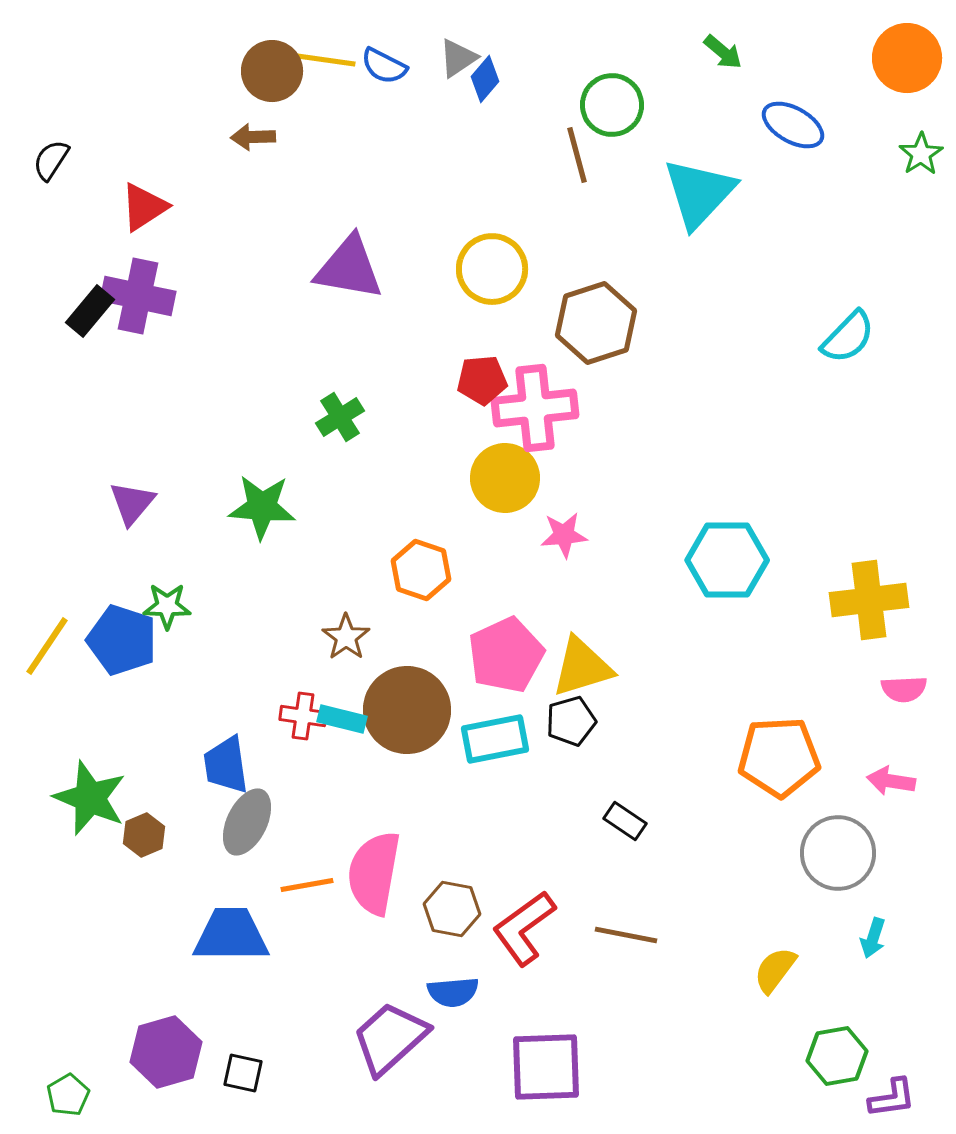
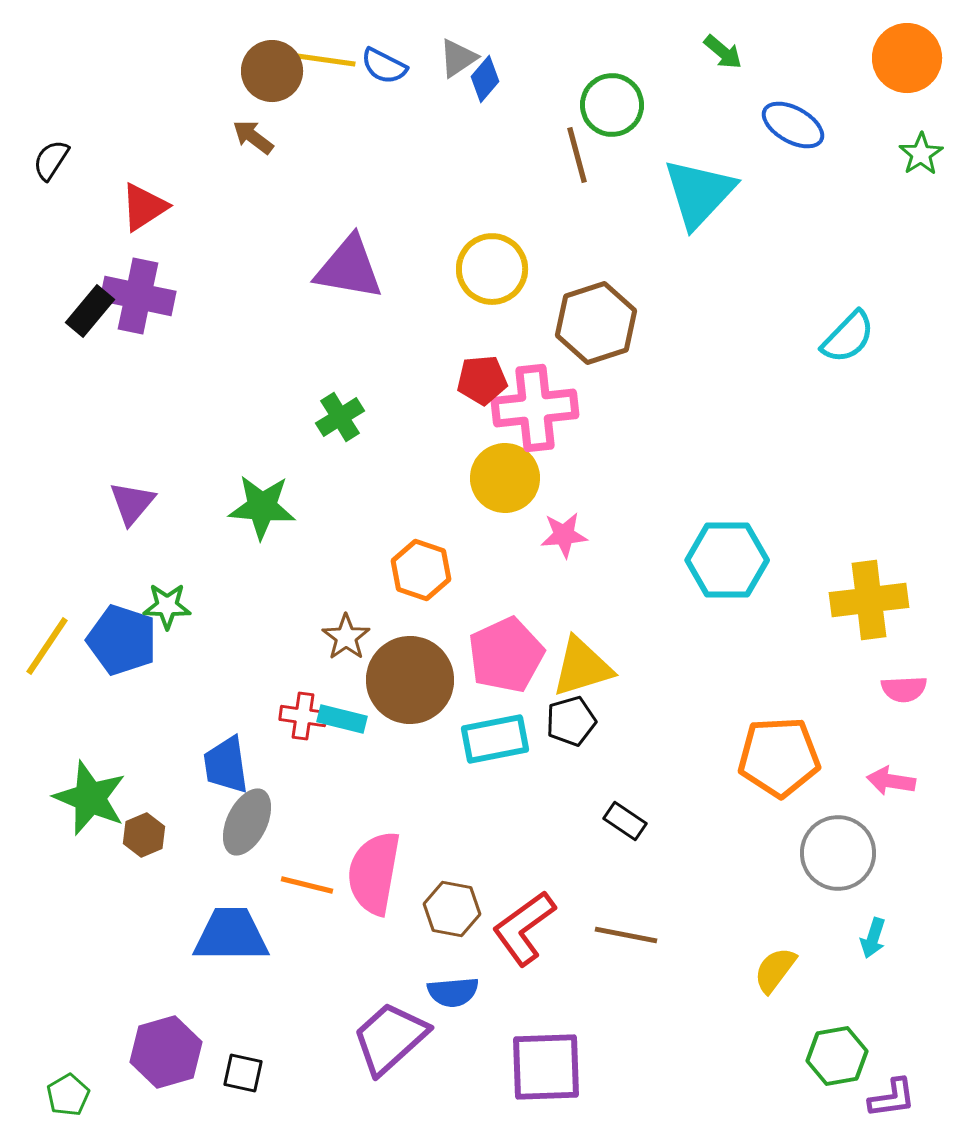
brown arrow at (253, 137): rotated 39 degrees clockwise
brown circle at (407, 710): moved 3 px right, 30 px up
orange line at (307, 885): rotated 24 degrees clockwise
